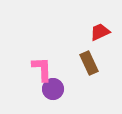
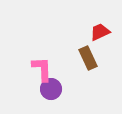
brown rectangle: moved 1 px left, 5 px up
purple circle: moved 2 px left
